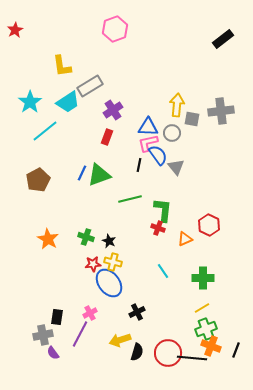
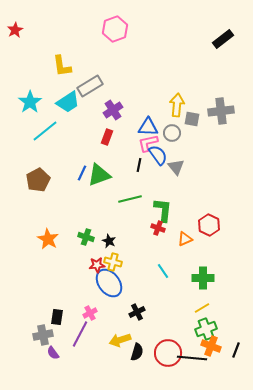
red star at (93, 264): moved 4 px right, 1 px down
